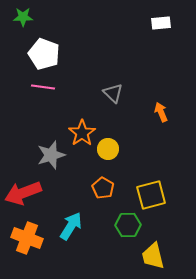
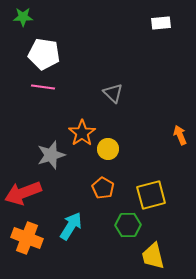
white pentagon: rotated 12 degrees counterclockwise
orange arrow: moved 19 px right, 23 px down
